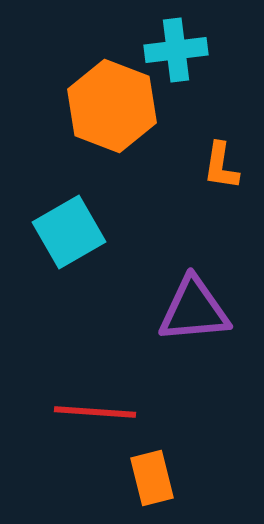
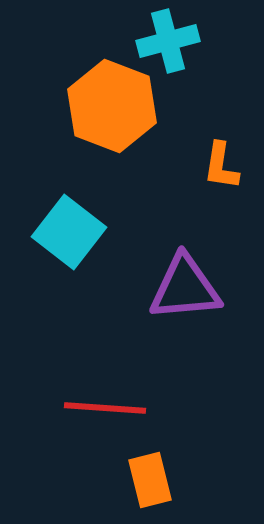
cyan cross: moved 8 px left, 9 px up; rotated 8 degrees counterclockwise
cyan square: rotated 22 degrees counterclockwise
purple triangle: moved 9 px left, 22 px up
red line: moved 10 px right, 4 px up
orange rectangle: moved 2 px left, 2 px down
